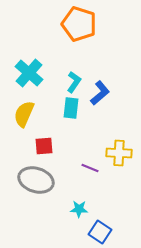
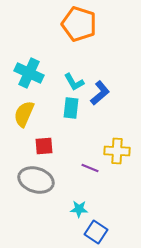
cyan cross: rotated 16 degrees counterclockwise
cyan L-shape: rotated 115 degrees clockwise
yellow cross: moved 2 px left, 2 px up
blue square: moved 4 px left
